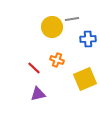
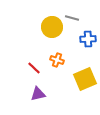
gray line: moved 1 px up; rotated 24 degrees clockwise
